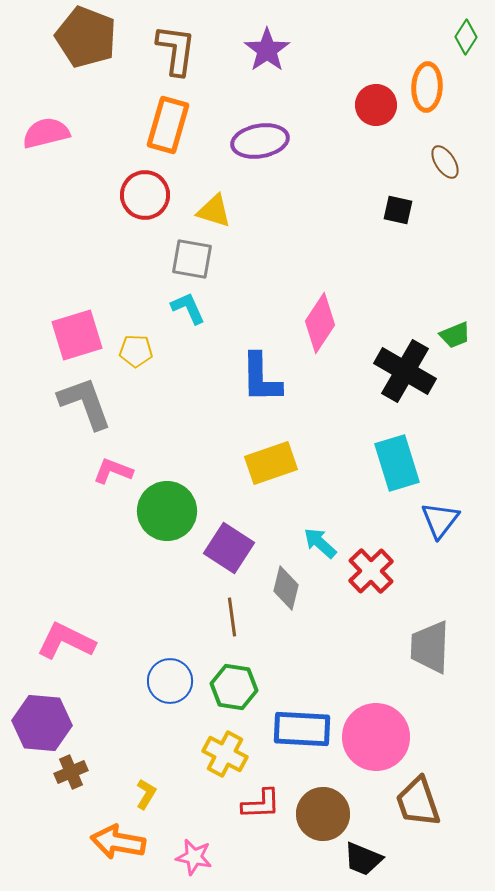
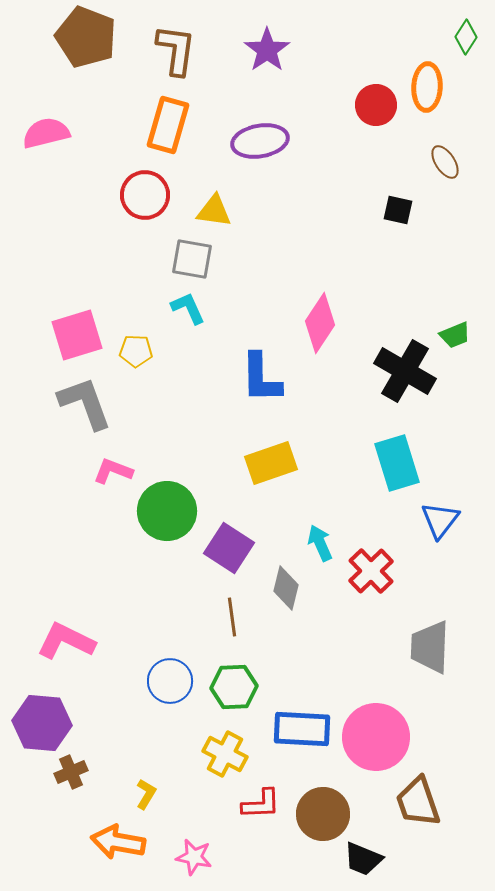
yellow triangle at (214, 211): rotated 9 degrees counterclockwise
cyan arrow at (320, 543): rotated 24 degrees clockwise
green hexagon at (234, 687): rotated 12 degrees counterclockwise
